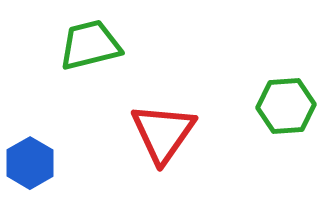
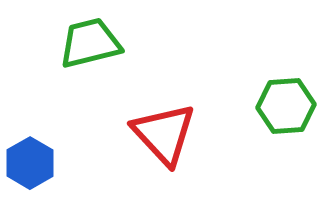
green trapezoid: moved 2 px up
red triangle: moved 1 px right, 1 px down; rotated 18 degrees counterclockwise
